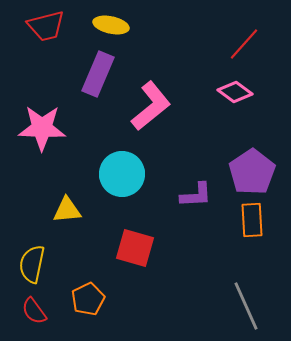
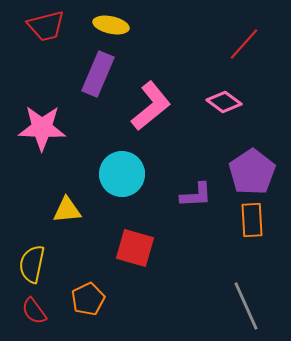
pink diamond: moved 11 px left, 10 px down
